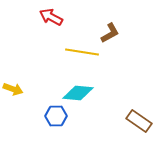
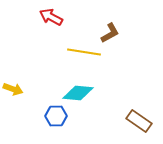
yellow line: moved 2 px right
